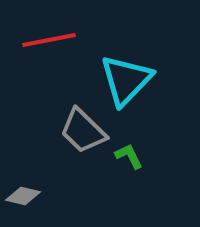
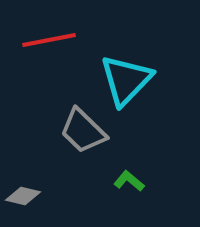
green L-shape: moved 25 px down; rotated 24 degrees counterclockwise
